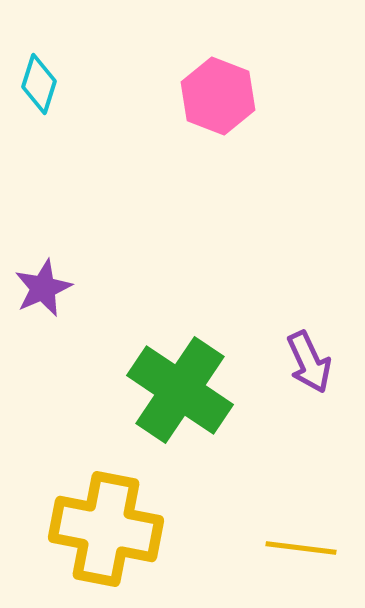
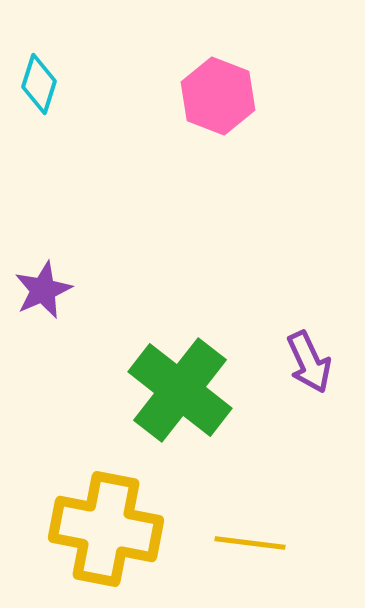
purple star: moved 2 px down
green cross: rotated 4 degrees clockwise
yellow line: moved 51 px left, 5 px up
